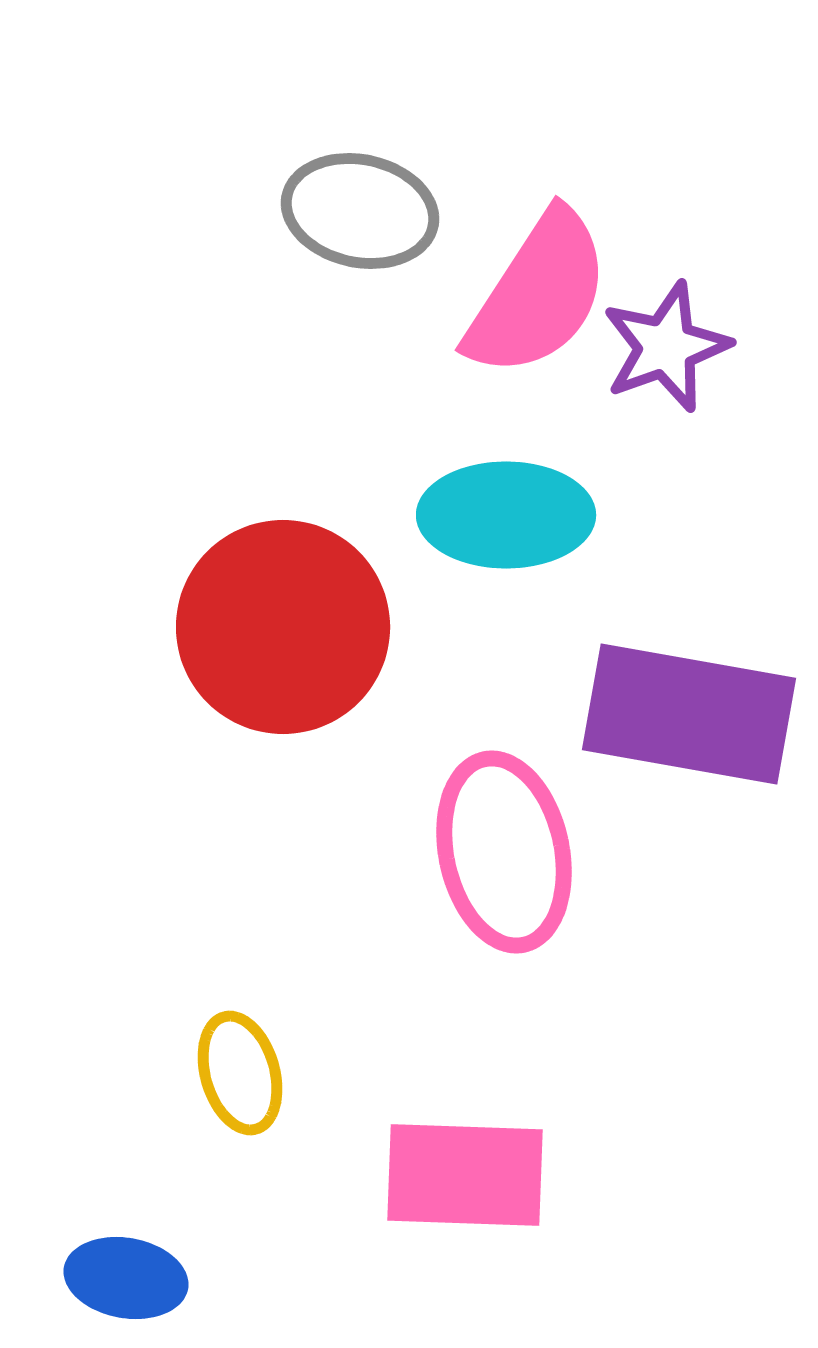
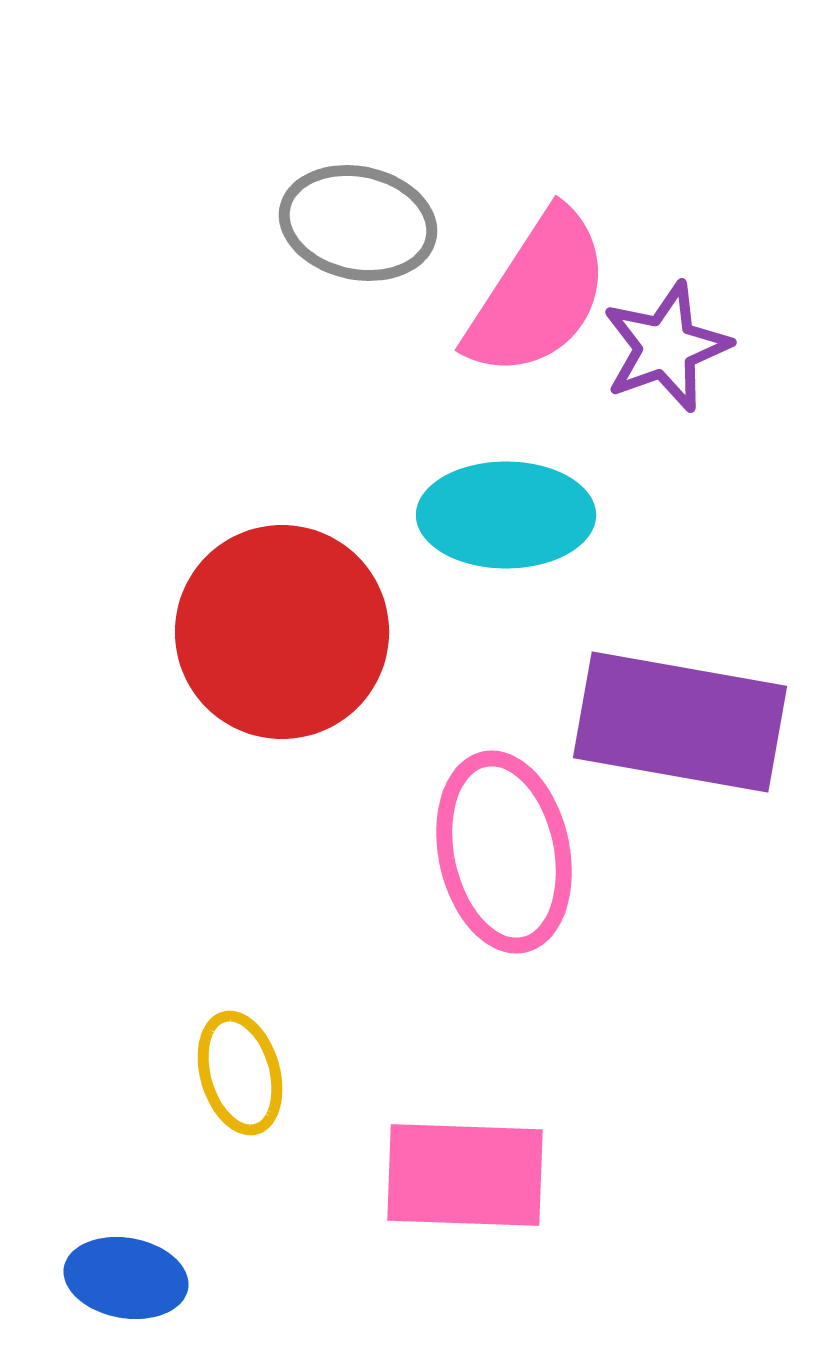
gray ellipse: moved 2 px left, 12 px down
red circle: moved 1 px left, 5 px down
purple rectangle: moved 9 px left, 8 px down
